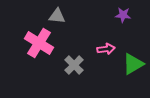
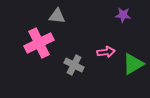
pink cross: rotated 32 degrees clockwise
pink arrow: moved 3 px down
gray cross: rotated 18 degrees counterclockwise
